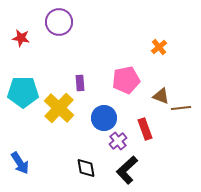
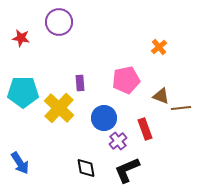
black L-shape: rotated 20 degrees clockwise
